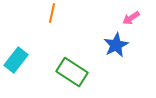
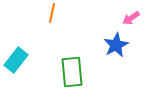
green rectangle: rotated 52 degrees clockwise
